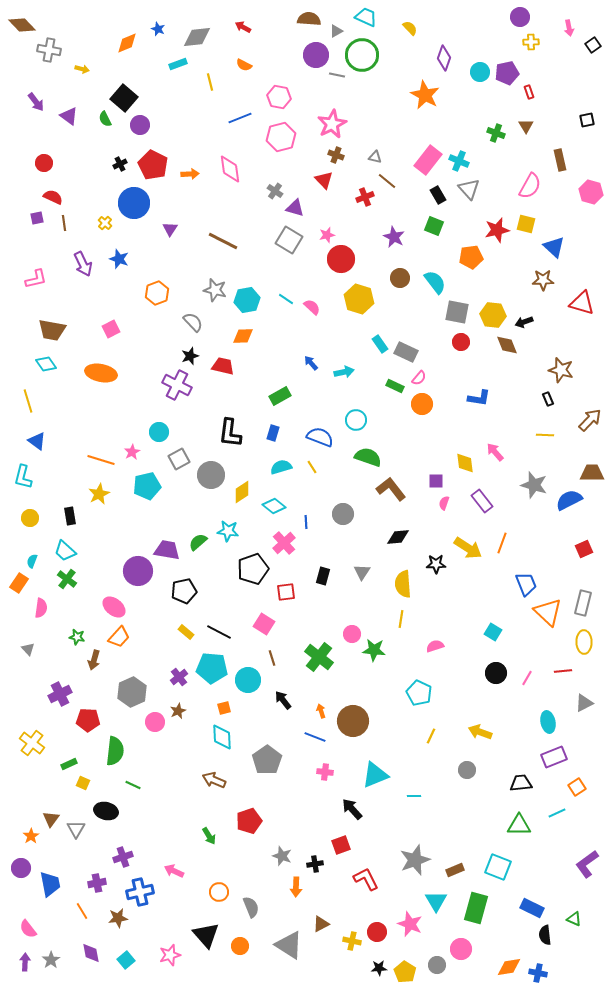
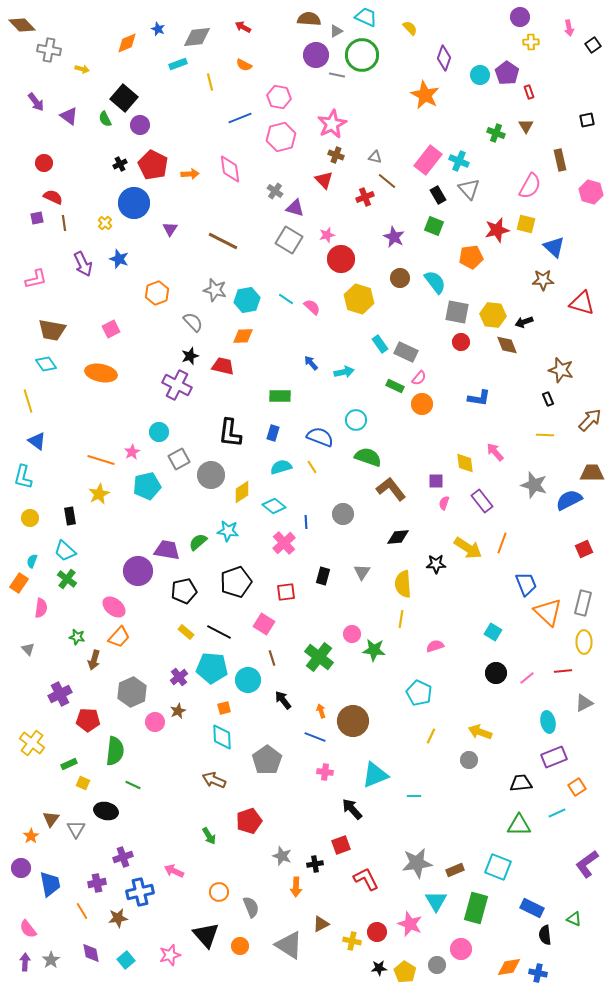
cyan circle at (480, 72): moved 3 px down
purple pentagon at (507, 73): rotated 25 degrees counterclockwise
green rectangle at (280, 396): rotated 30 degrees clockwise
black pentagon at (253, 569): moved 17 px left, 13 px down
pink line at (527, 678): rotated 21 degrees clockwise
gray circle at (467, 770): moved 2 px right, 10 px up
gray star at (415, 860): moved 2 px right, 3 px down; rotated 12 degrees clockwise
